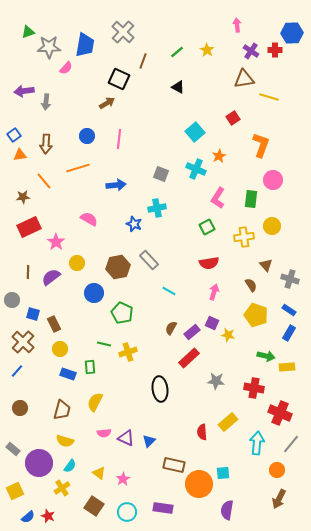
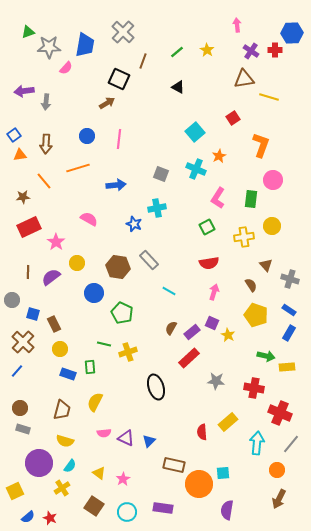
brown hexagon at (118, 267): rotated 20 degrees clockwise
yellow star at (228, 335): rotated 16 degrees clockwise
black ellipse at (160, 389): moved 4 px left, 2 px up; rotated 10 degrees counterclockwise
gray rectangle at (13, 449): moved 10 px right, 20 px up; rotated 24 degrees counterclockwise
red star at (48, 516): moved 2 px right, 2 px down
